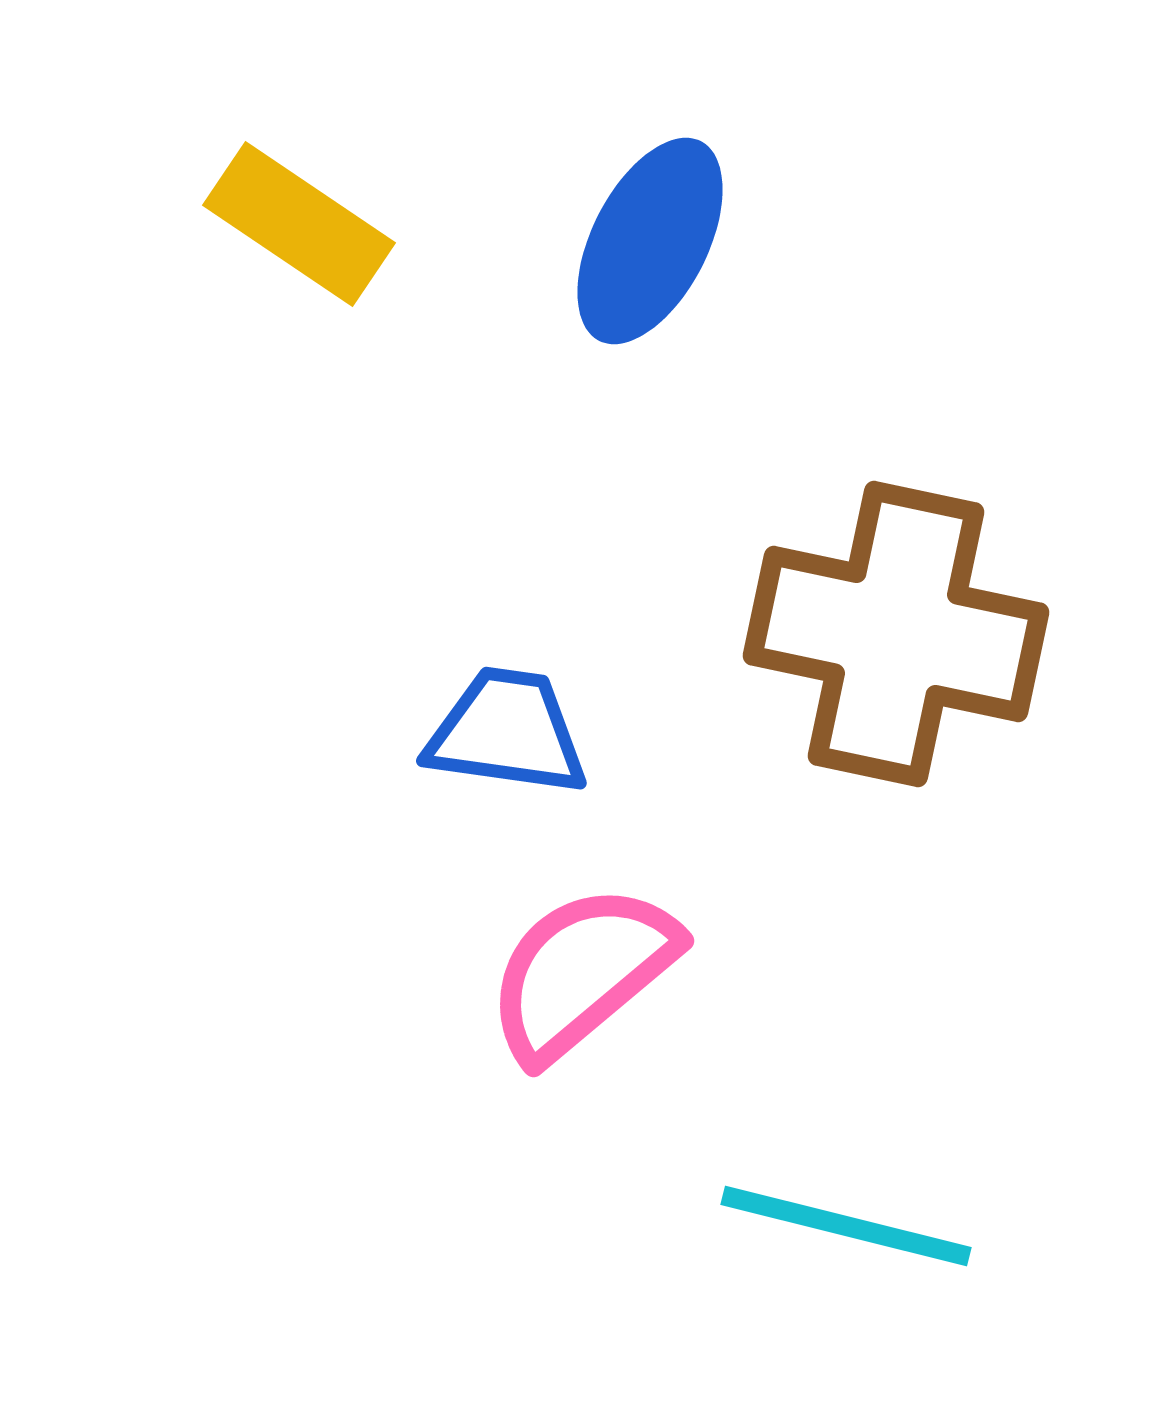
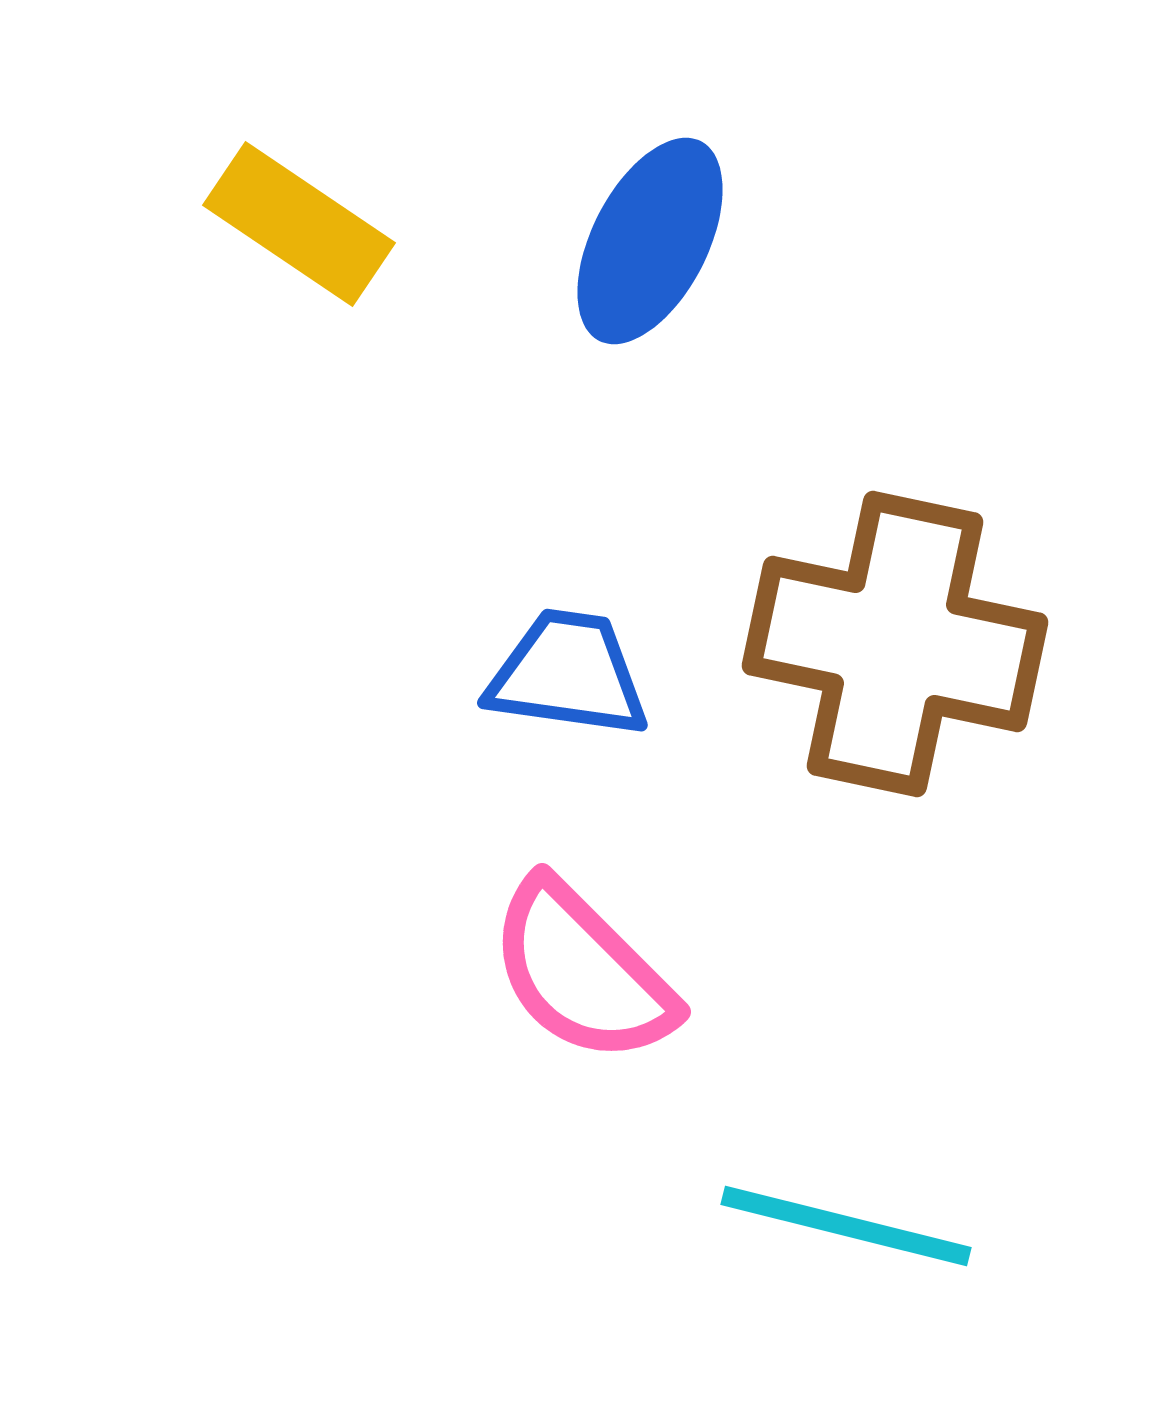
brown cross: moved 1 px left, 10 px down
blue trapezoid: moved 61 px right, 58 px up
pink semicircle: rotated 95 degrees counterclockwise
